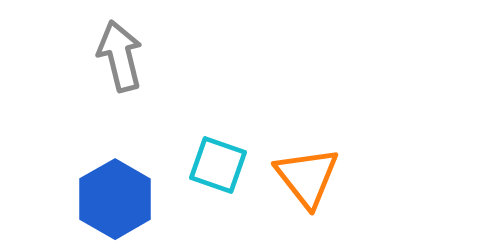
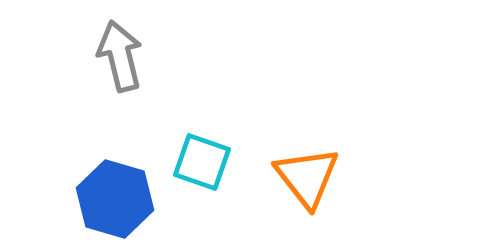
cyan square: moved 16 px left, 3 px up
blue hexagon: rotated 14 degrees counterclockwise
